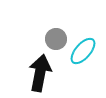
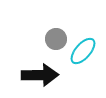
black arrow: moved 2 px down; rotated 78 degrees clockwise
